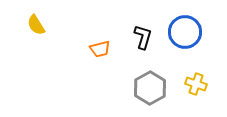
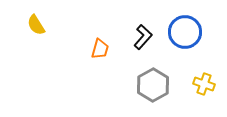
black L-shape: rotated 25 degrees clockwise
orange trapezoid: rotated 60 degrees counterclockwise
yellow cross: moved 8 px right
gray hexagon: moved 3 px right, 3 px up
